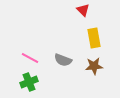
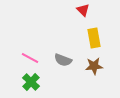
green cross: moved 2 px right; rotated 24 degrees counterclockwise
